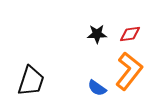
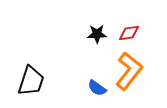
red diamond: moved 1 px left, 1 px up
